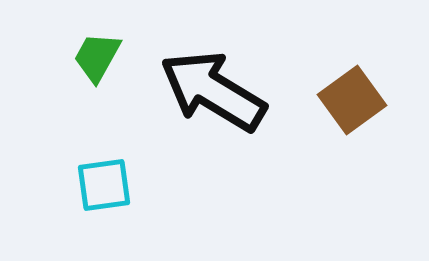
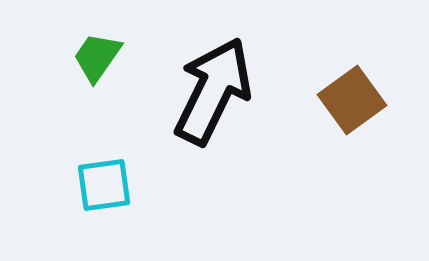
green trapezoid: rotated 6 degrees clockwise
black arrow: rotated 85 degrees clockwise
